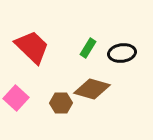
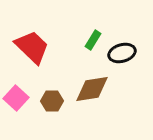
green rectangle: moved 5 px right, 8 px up
black ellipse: rotated 8 degrees counterclockwise
brown diamond: rotated 24 degrees counterclockwise
brown hexagon: moved 9 px left, 2 px up
